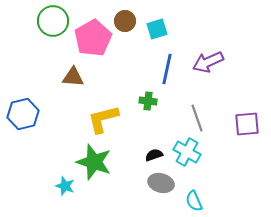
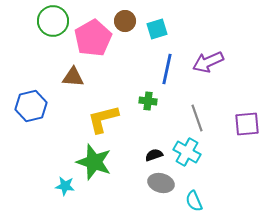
blue hexagon: moved 8 px right, 8 px up
cyan star: rotated 12 degrees counterclockwise
